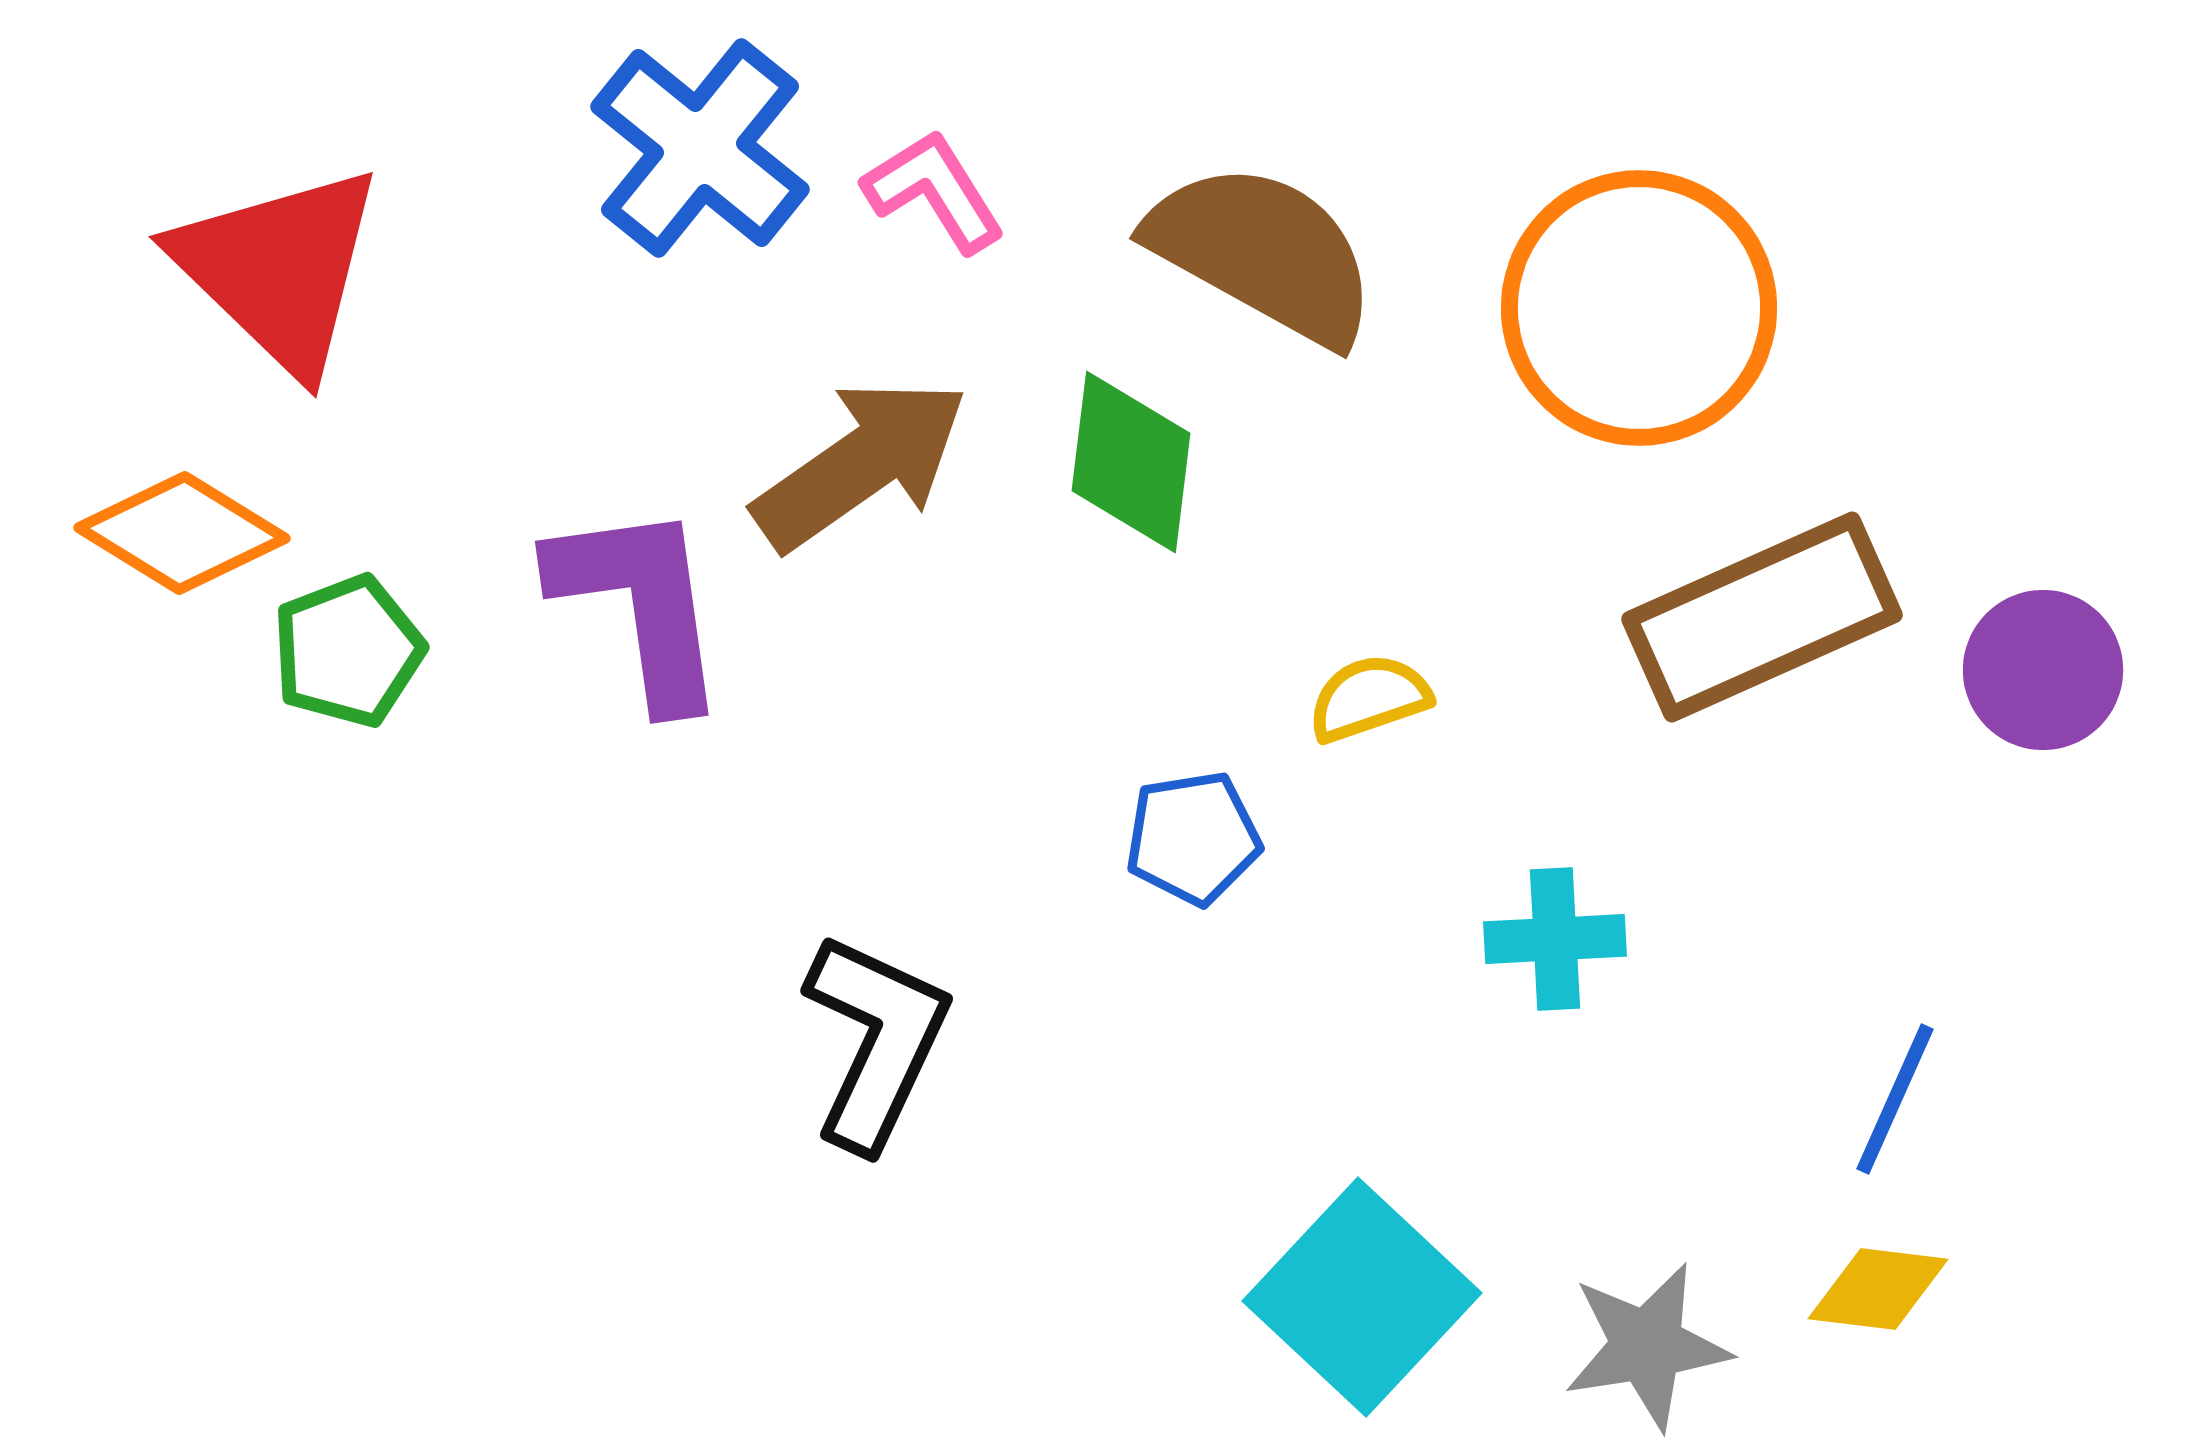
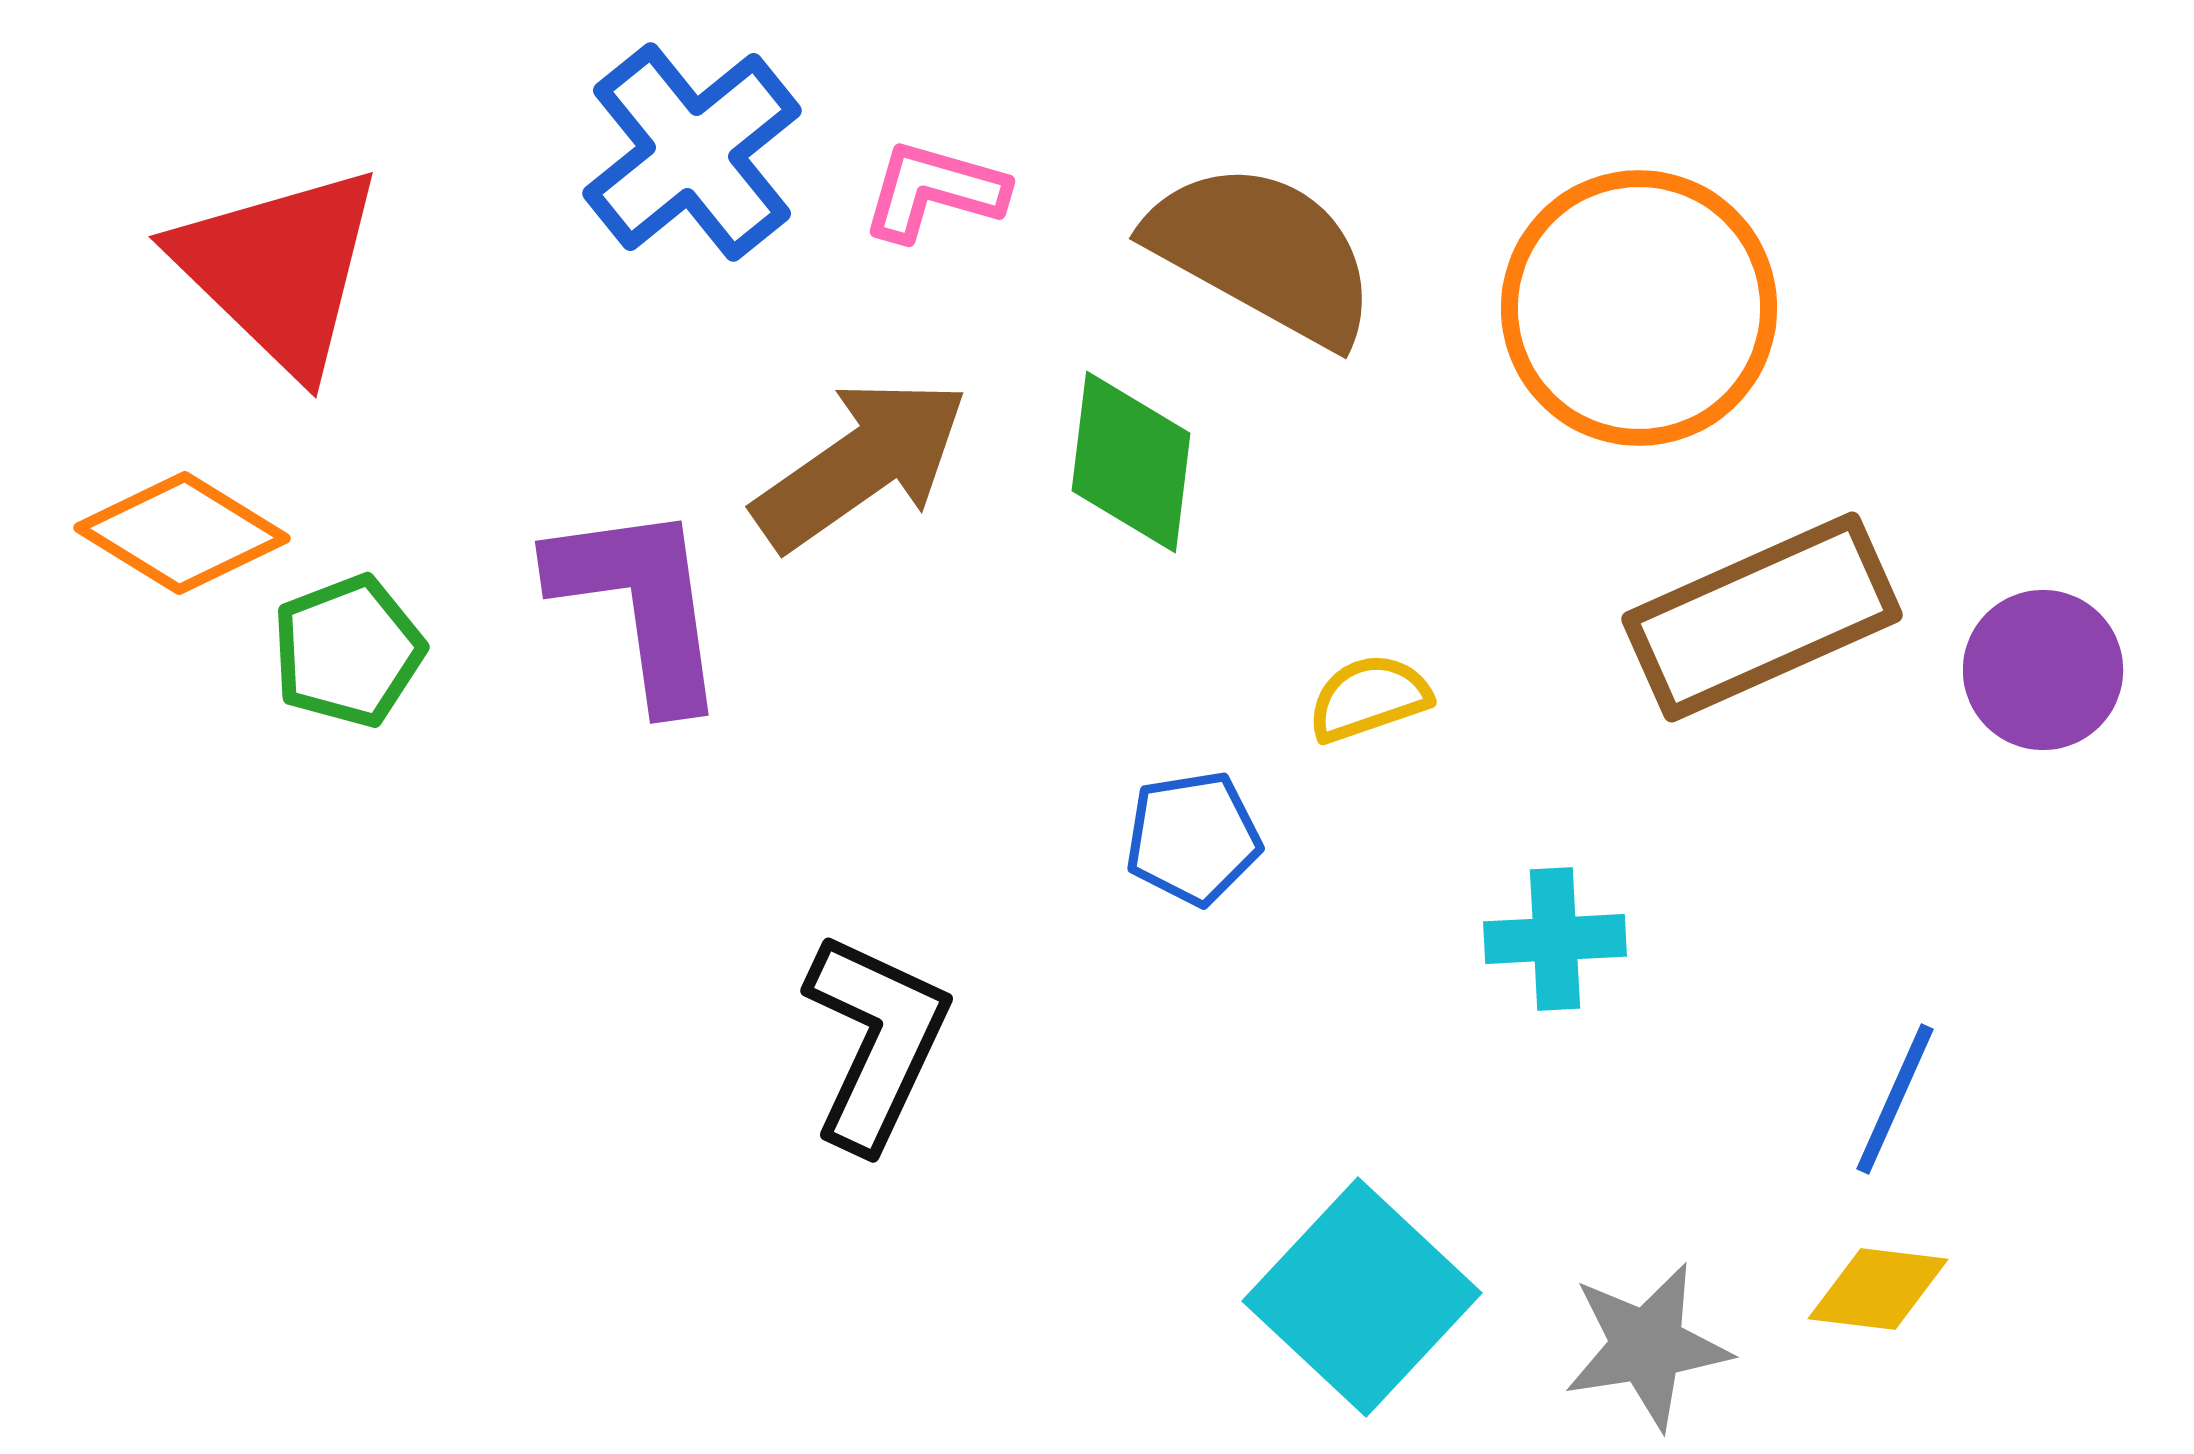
blue cross: moved 8 px left, 4 px down; rotated 12 degrees clockwise
pink L-shape: rotated 42 degrees counterclockwise
